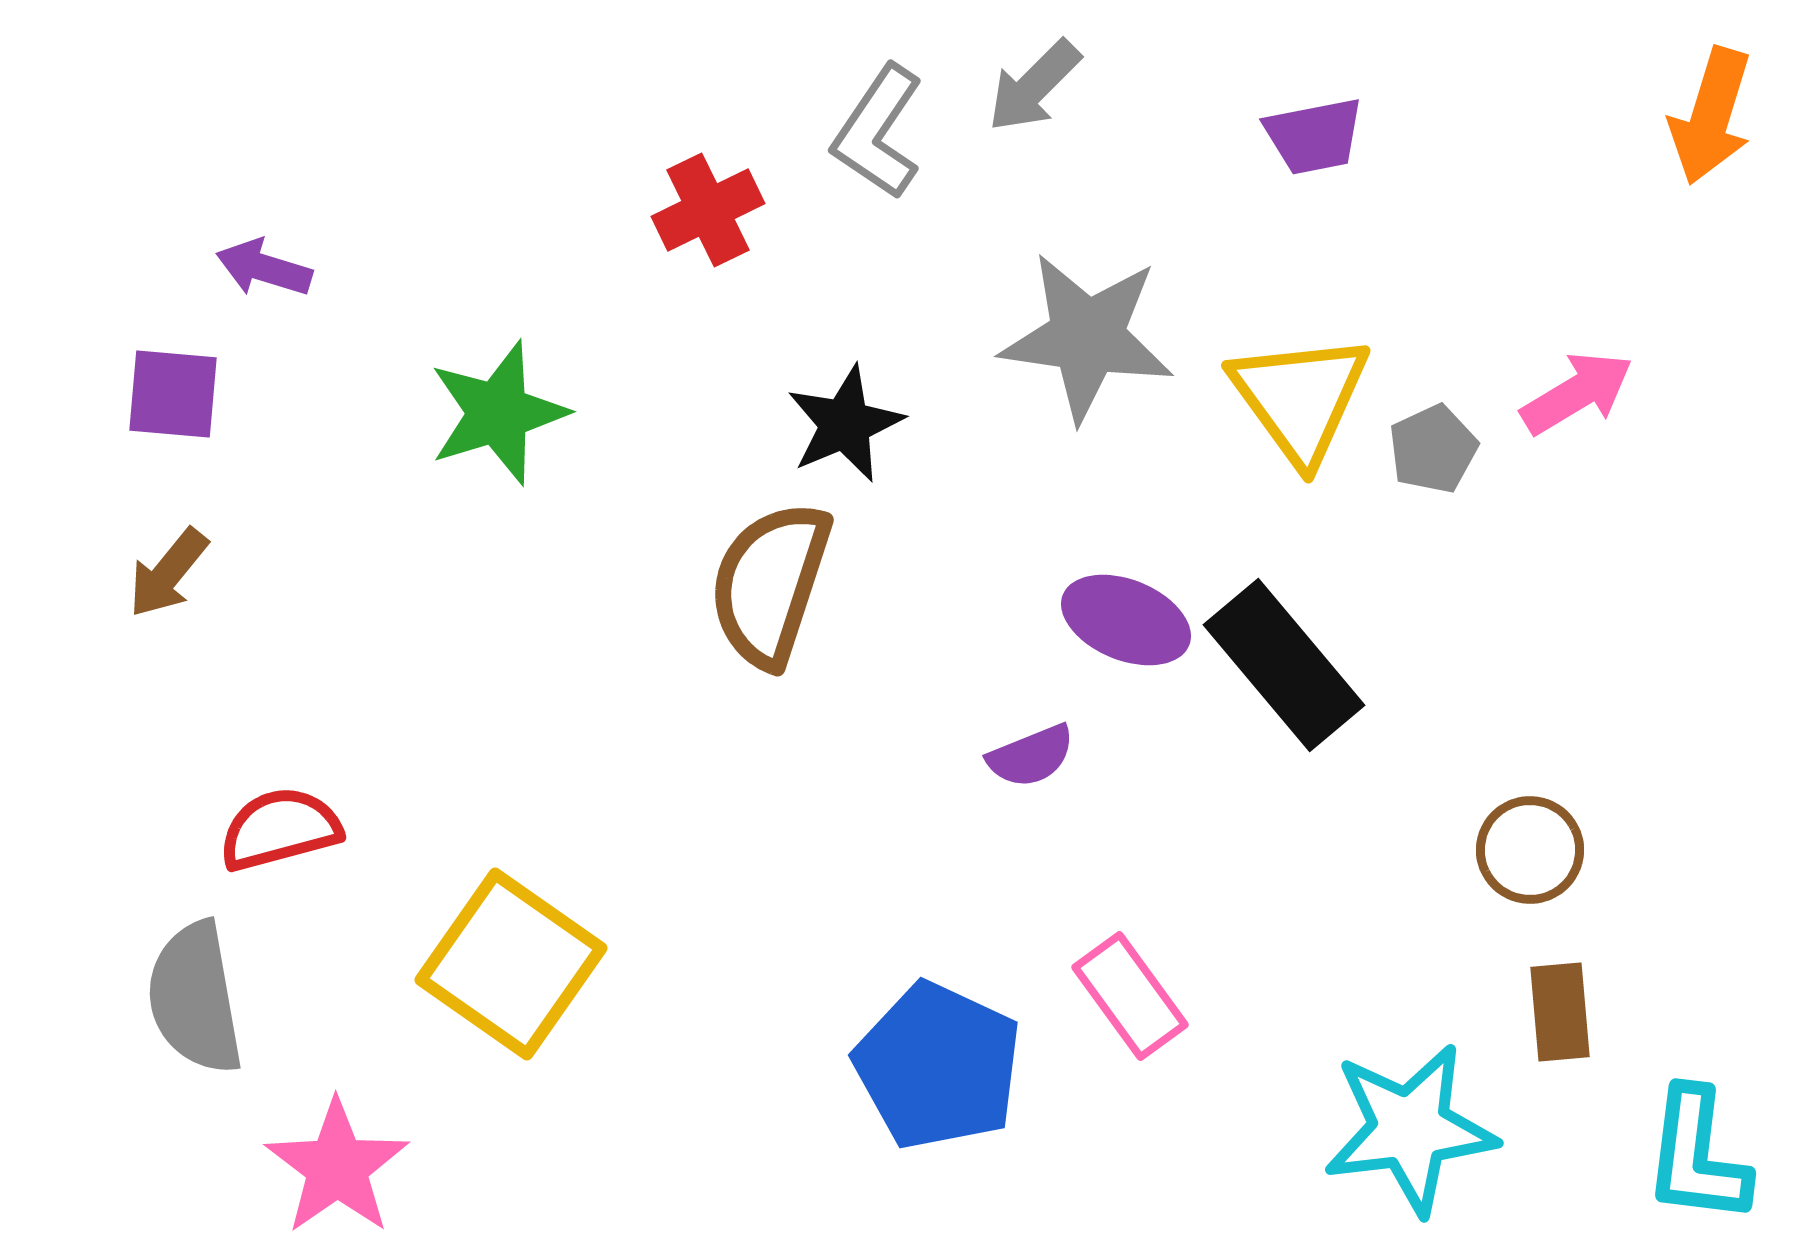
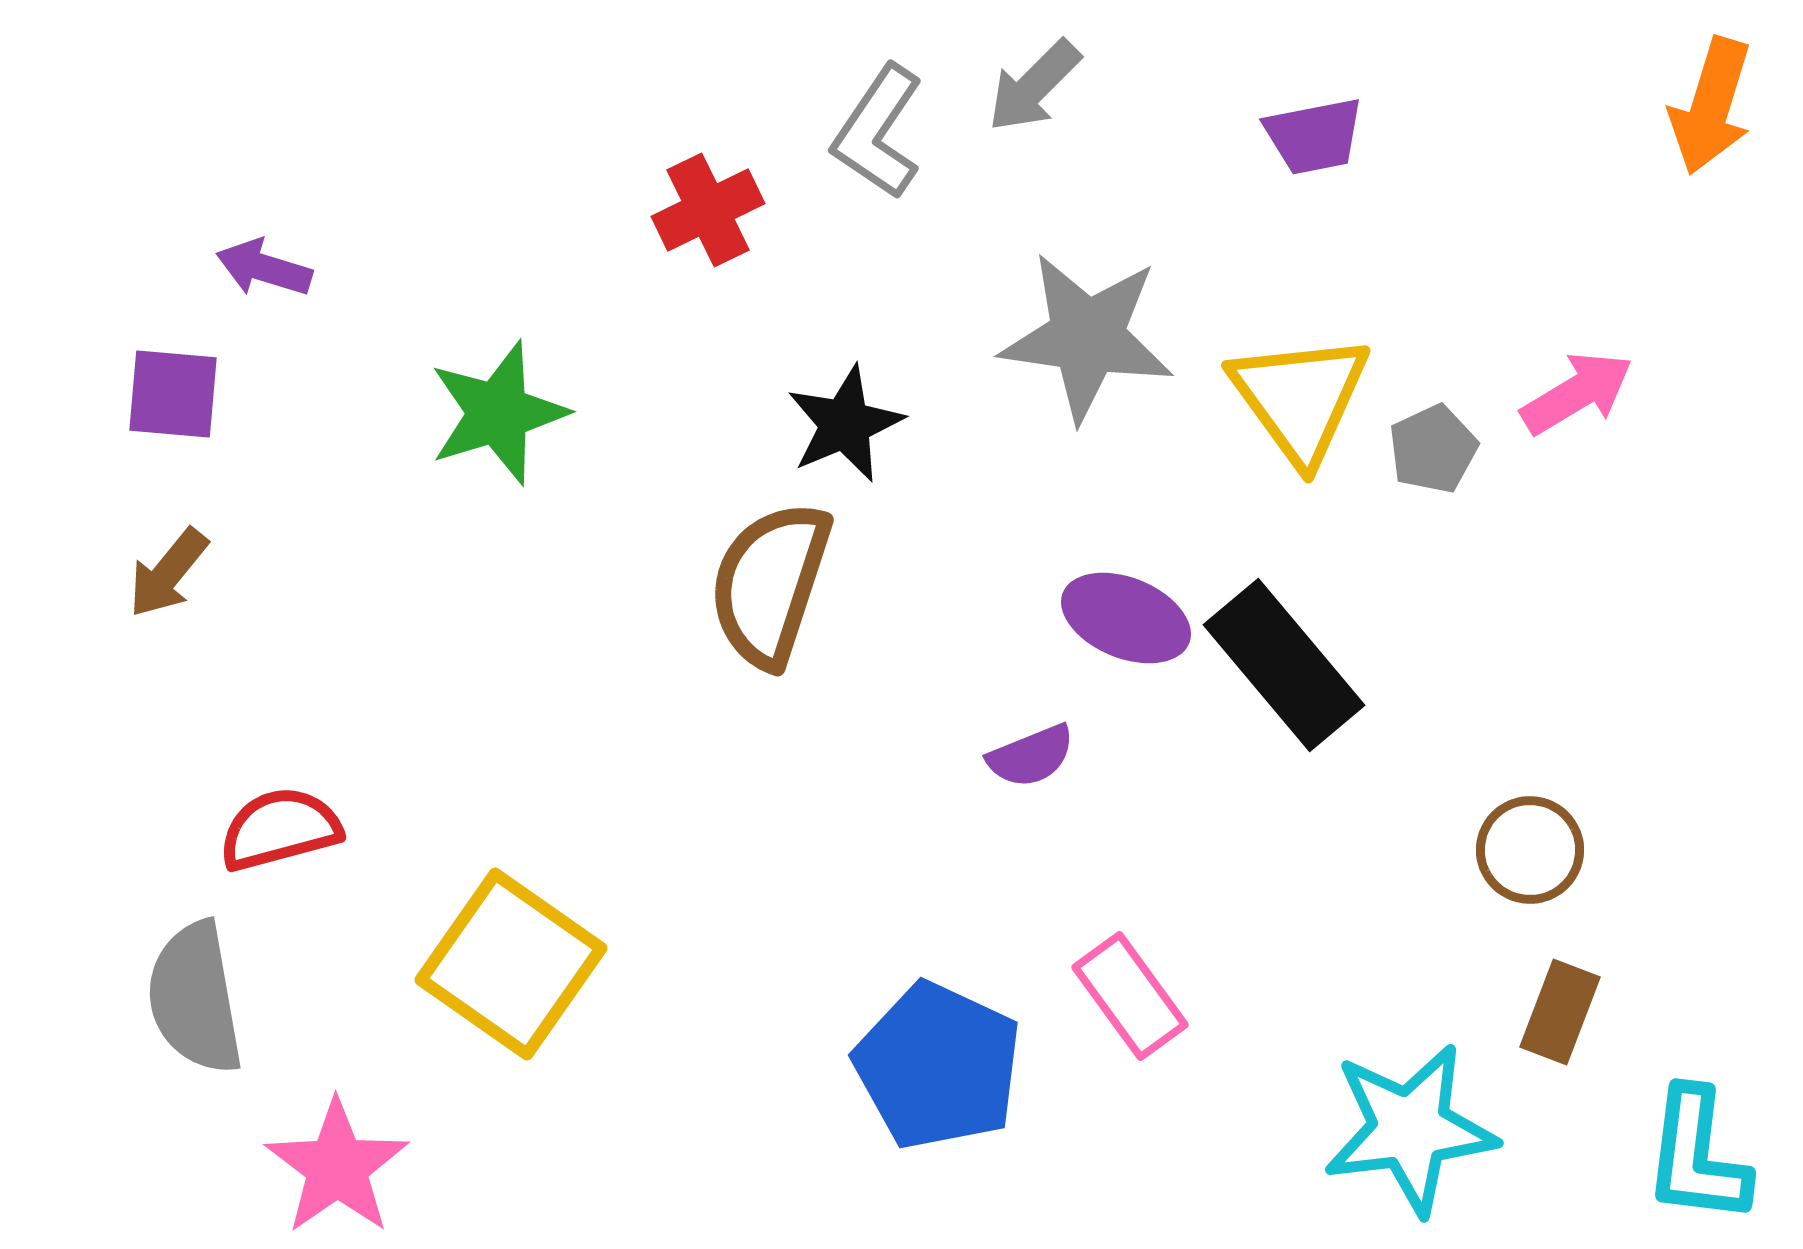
orange arrow: moved 10 px up
purple ellipse: moved 2 px up
brown rectangle: rotated 26 degrees clockwise
